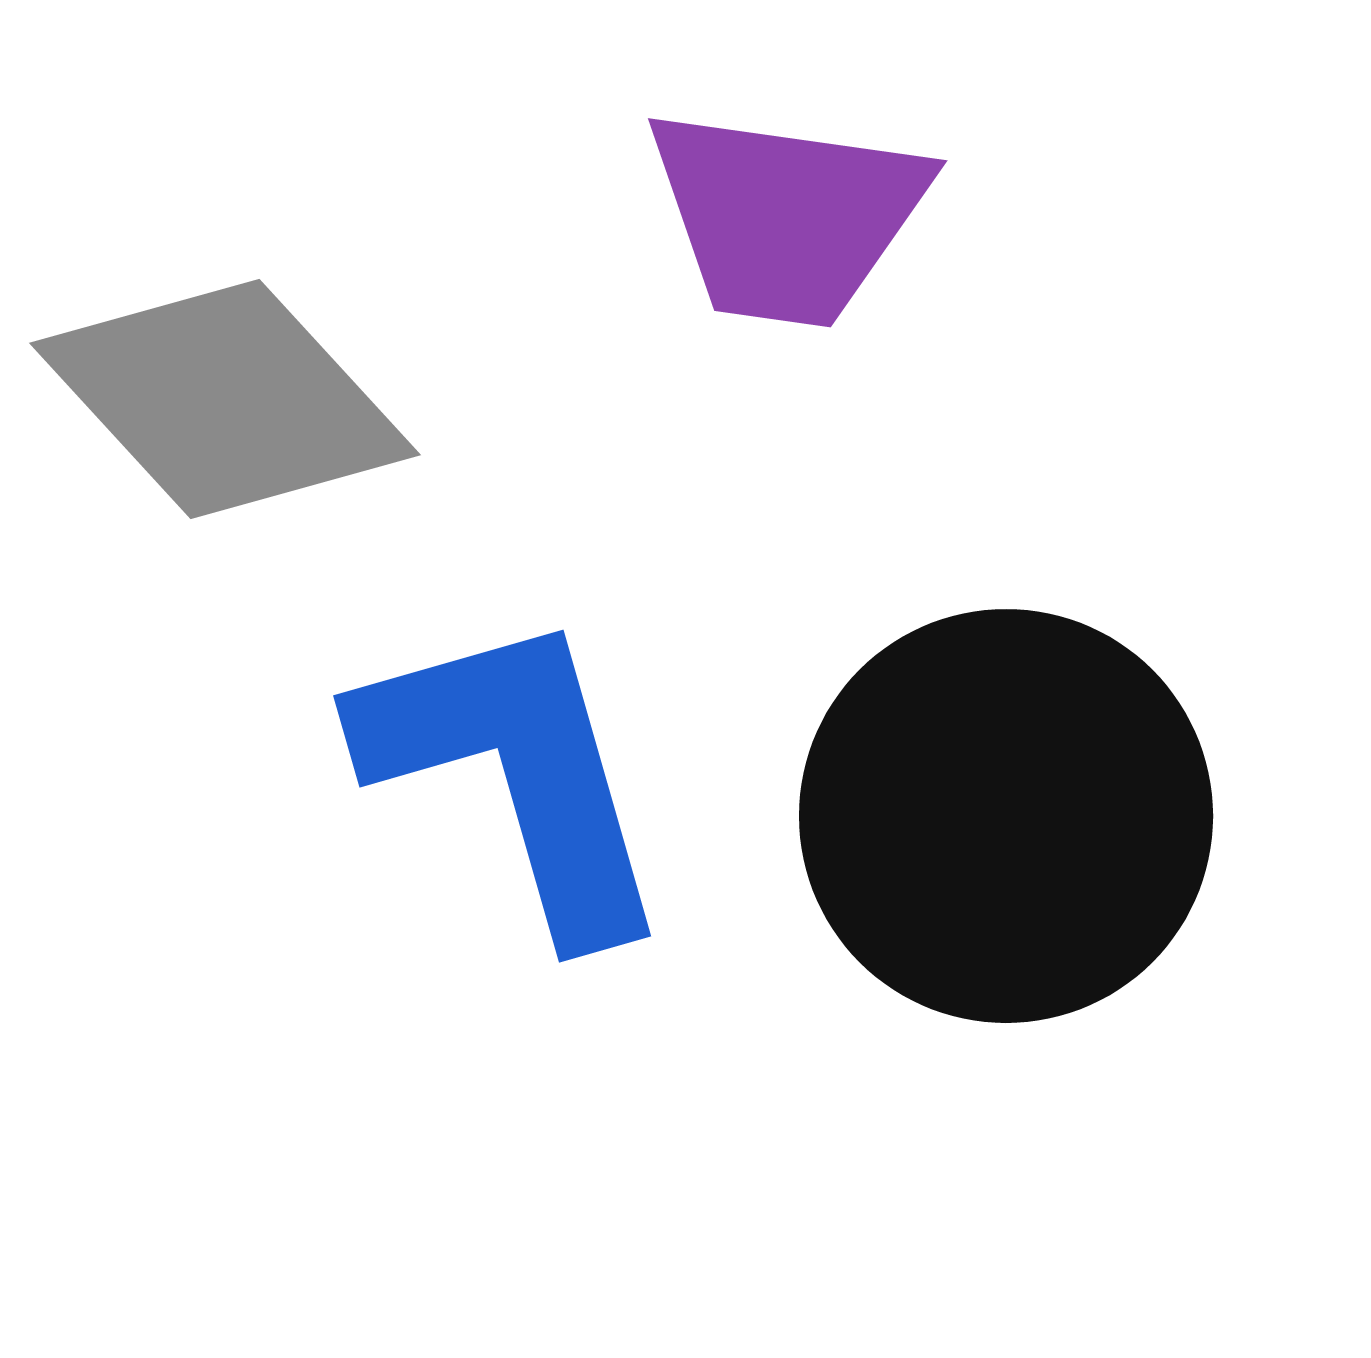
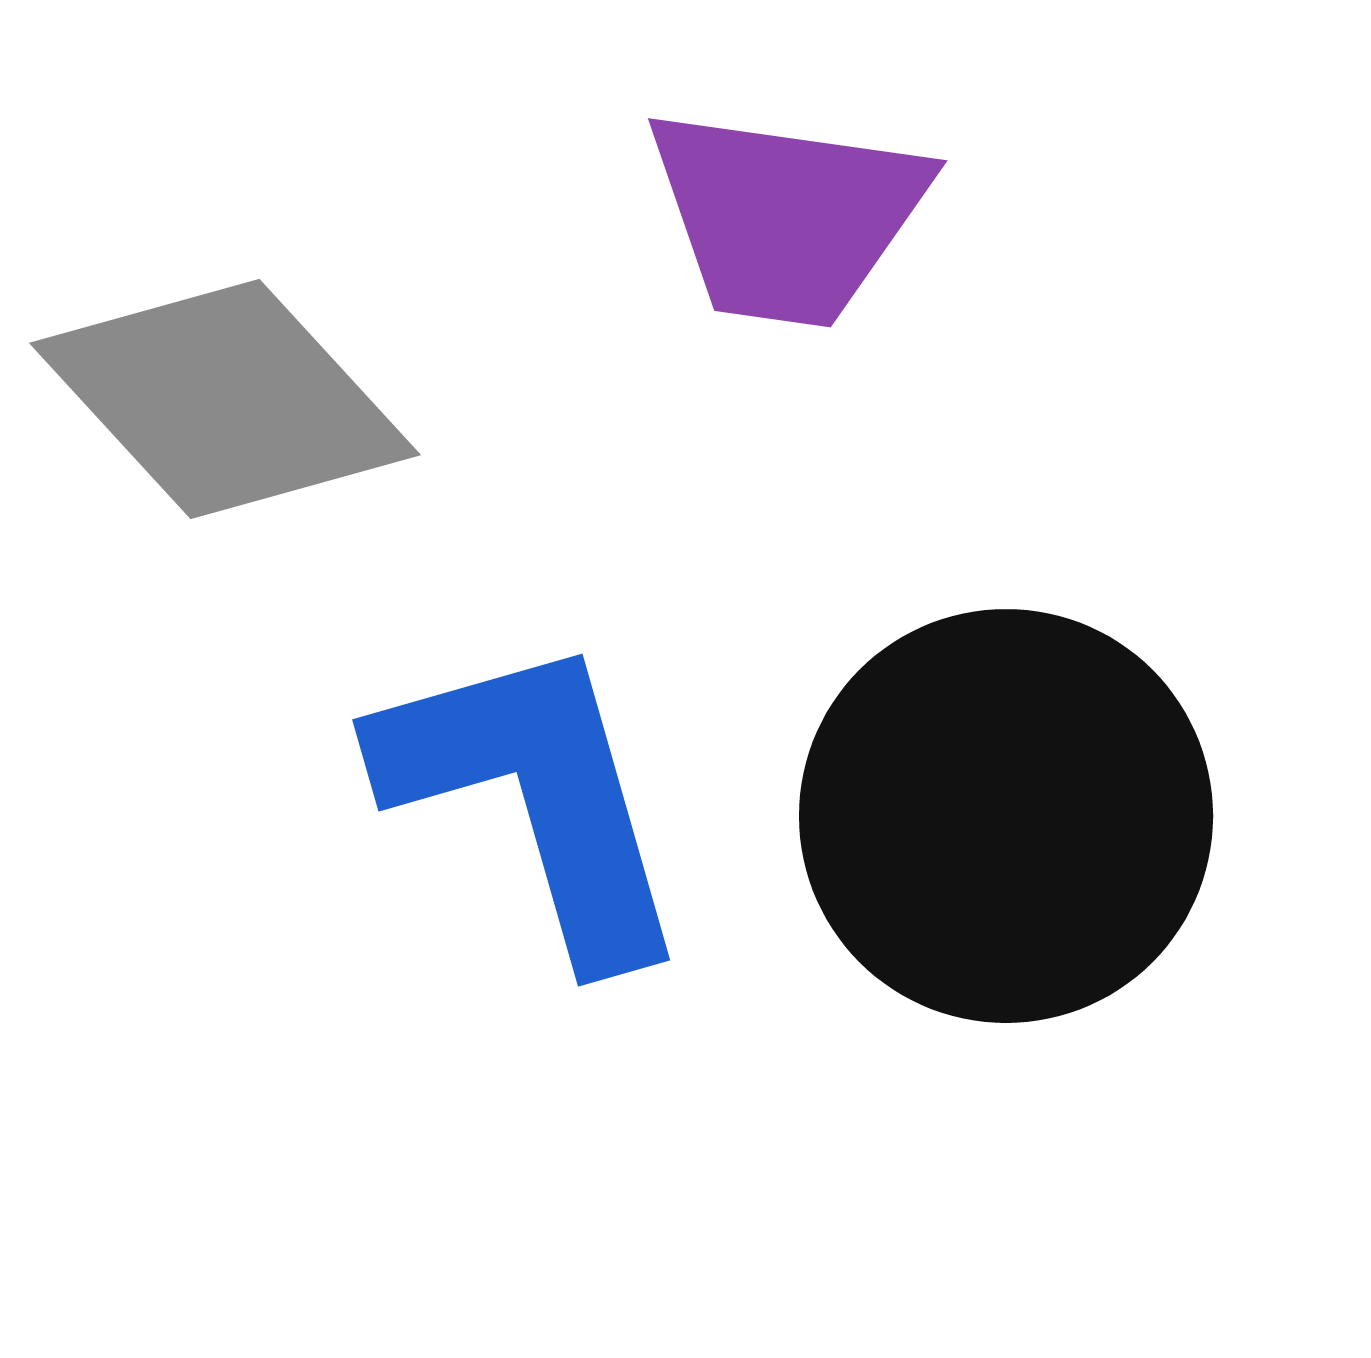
blue L-shape: moved 19 px right, 24 px down
